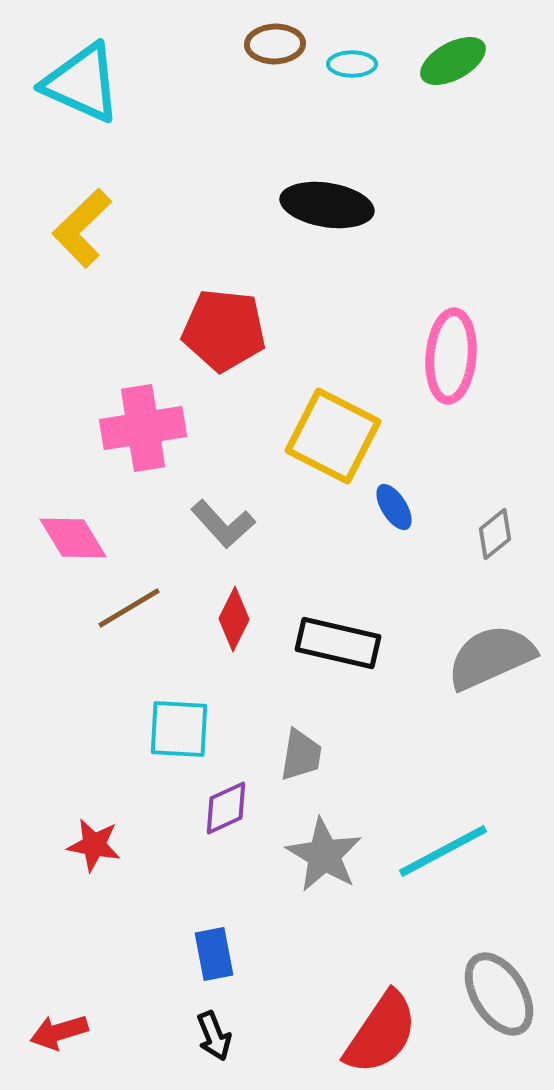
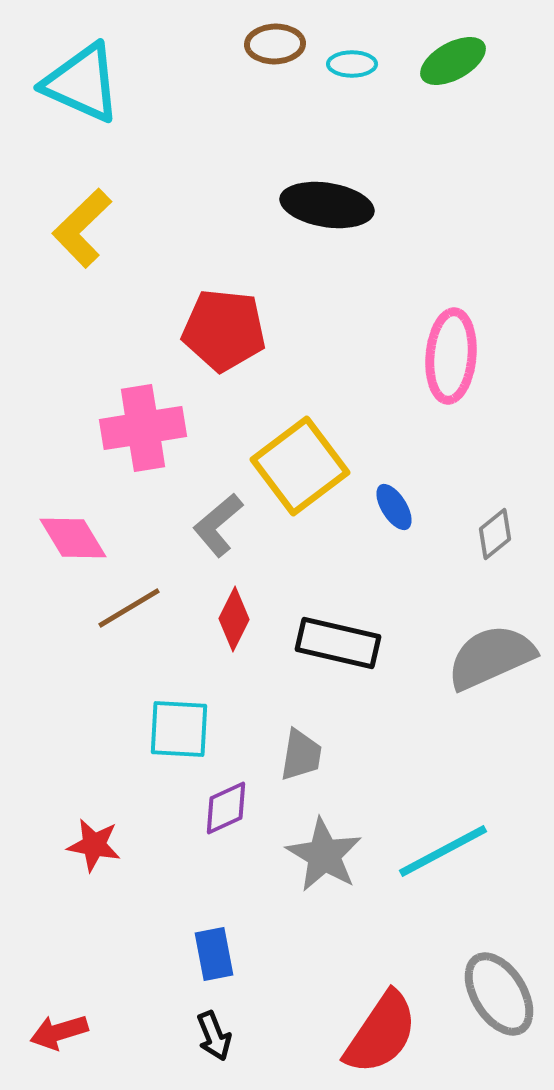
yellow square: moved 33 px left, 30 px down; rotated 26 degrees clockwise
gray L-shape: moved 5 px left, 1 px down; rotated 92 degrees clockwise
